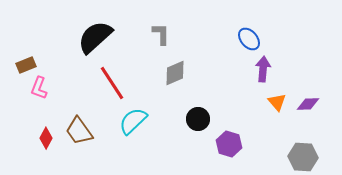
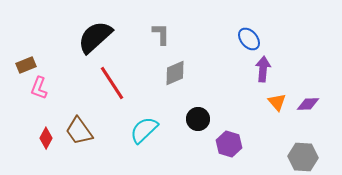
cyan semicircle: moved 11 px right, 9 px down
